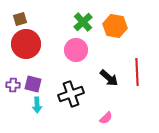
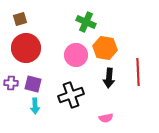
green cross: moved 3 px right; rotated 24 degrees counterclockwise
orange hexagon: moved 10 px left, 22 px down
red circle: moved 4 px down
pink circle: moved 5 px down
red line: moved 1 px right
black arrow: rotated 54 degrees clockwise
purple cross: moved 2 px left, 2 px up
black cross: moved 1 px down
cyan arrow: moved 2 px left, 1 px down
pink semicircle: rotated 32 degrees clockwise
